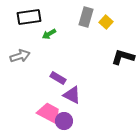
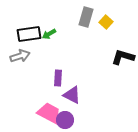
black rectangle: moved 17 px down
purple rectangle: rotated 63 degrees clockwise
purple circle: moved 1 px right, 1 px up
